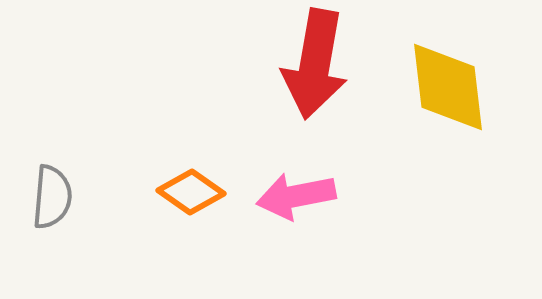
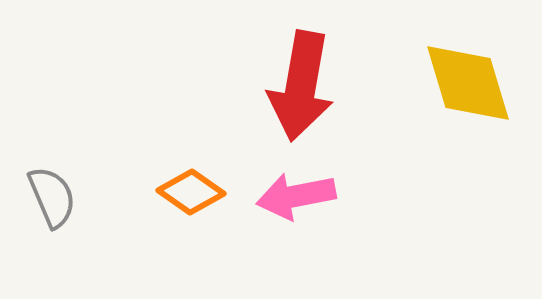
red arrow: moved 14 px left, 22 px down
yellow diamond: moved 20 px right, 4 px up; rotated 10 degrees counterclockwise
gray semicircle: rotated 28 degrees counterclockwise
